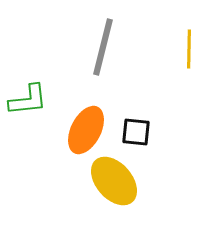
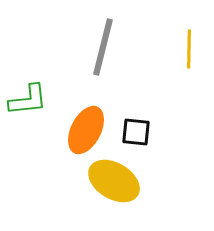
yellow ellipse: rotated 18 degrees counterclockwise
